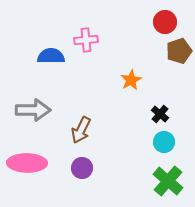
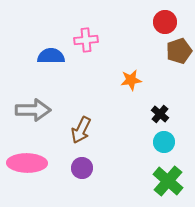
orange star: rotated 20 degrees clockwise
